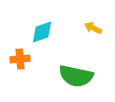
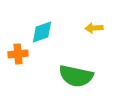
yellow arrow: moved 1 px right; rotated 30 degrees counterclockwise
orange cross: moved 2 px left, 5 px up
